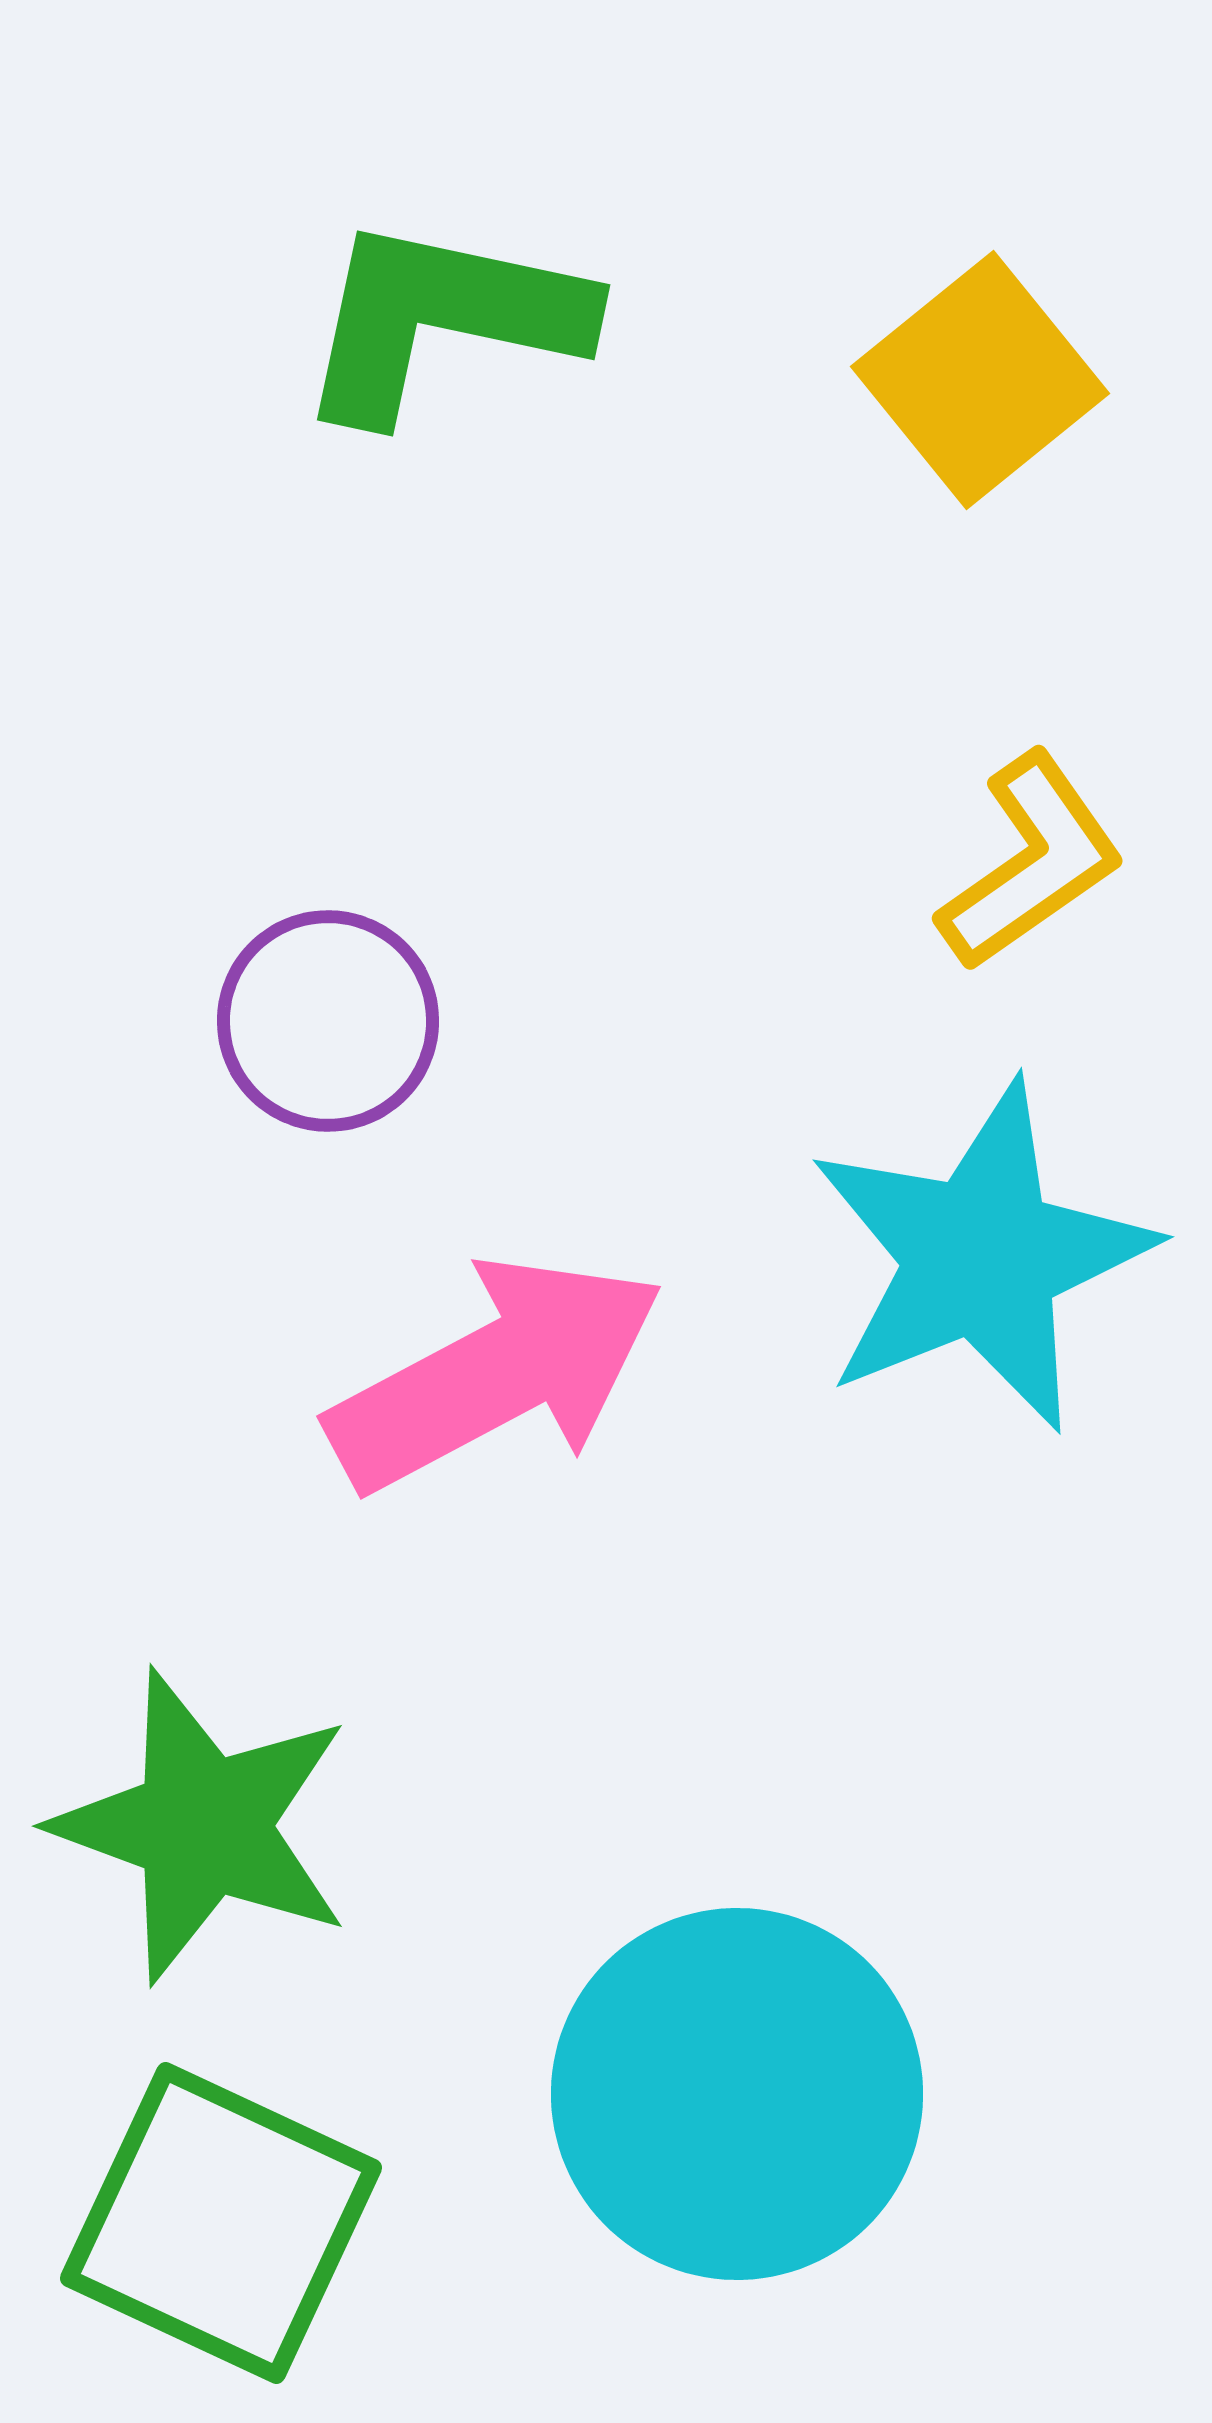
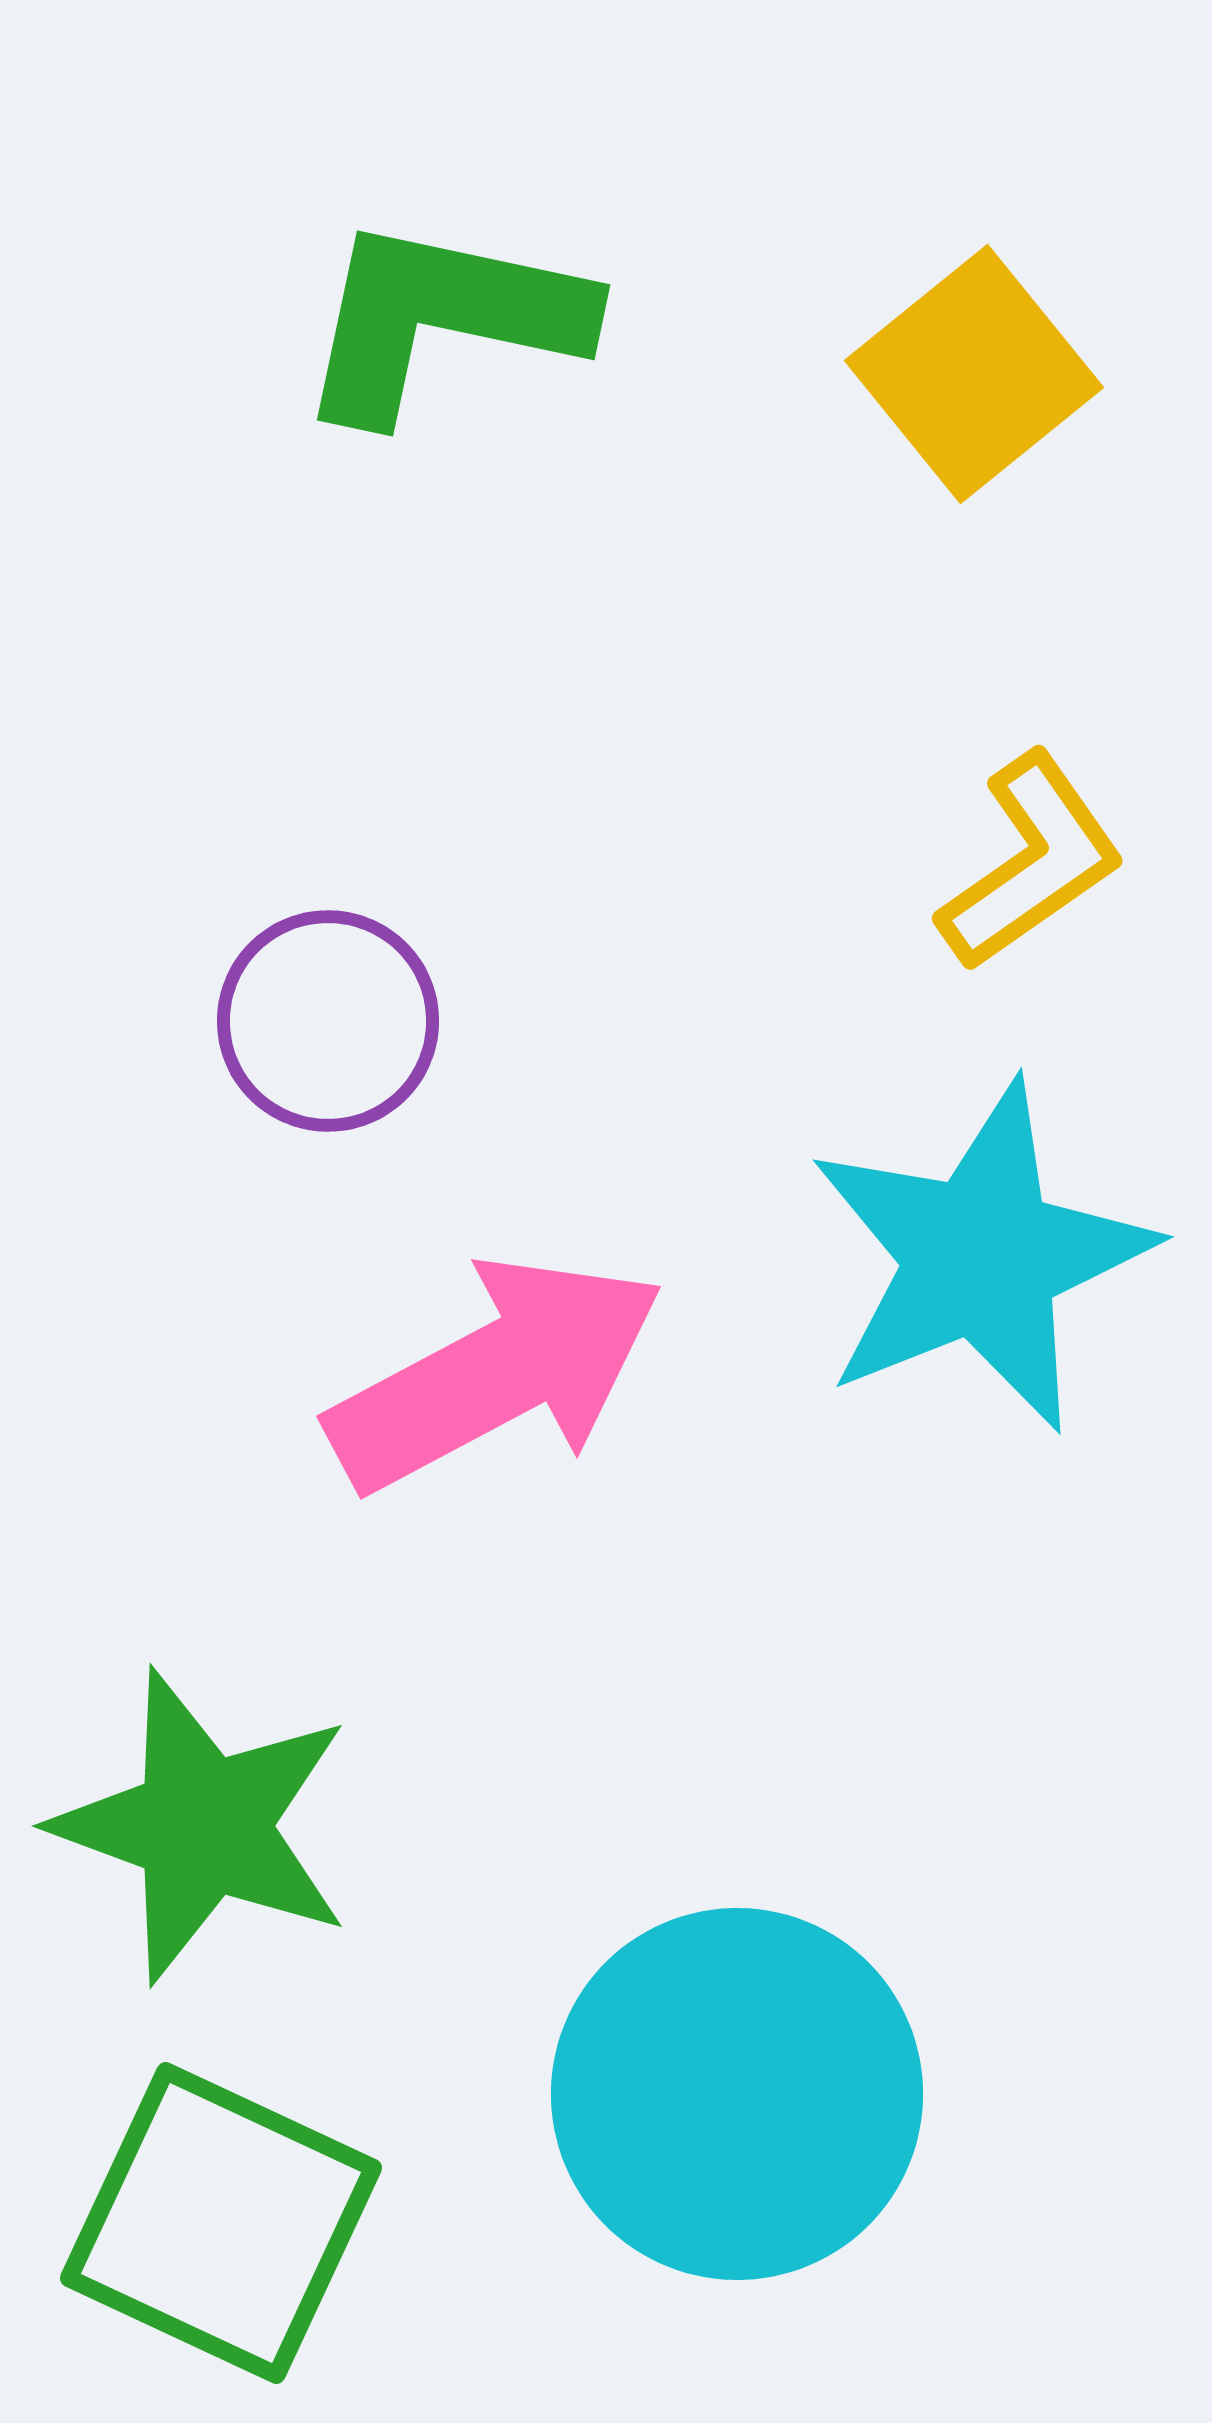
yellow square: moved 6 px left, 6 px up
